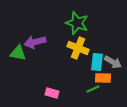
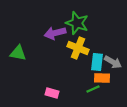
purple arrow: moved 20 px right, 9 px up
orange rectangle: moved 1 px left
